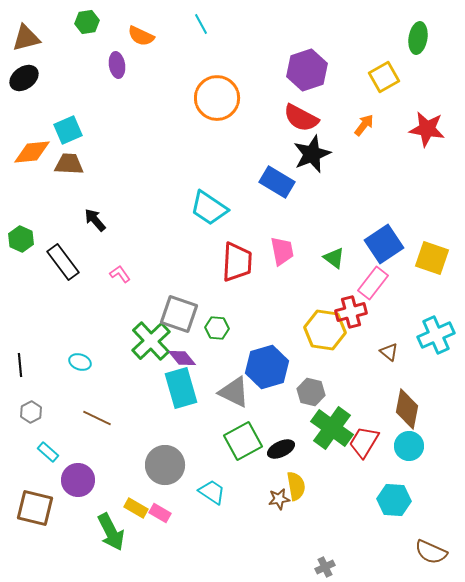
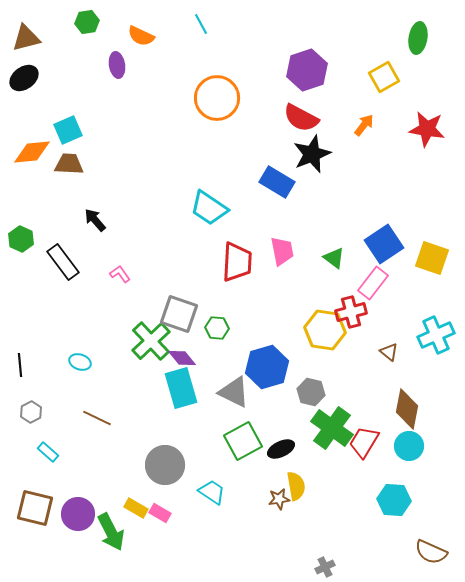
purple circle at (78, 480): moved 34 px down
